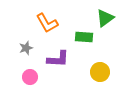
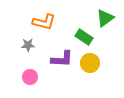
orange L-shape: moved 3 px left, 1 px up; rotated 45 degrees counterclockwise
green rectangle: rotated 30 degrees clockwise
gray star: moved 2 px right, 3 px up; rotated 16 degrees clockwise
purple L-shape: moved 4 px right
yellow circle: moved 10 px left, 9 px up
